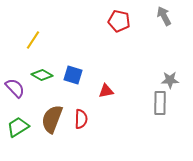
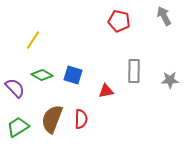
gray rectangle: moved 26 px left, 32 px up
